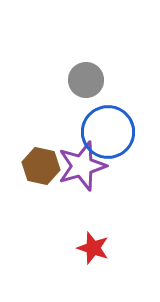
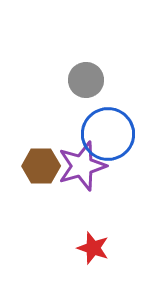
blue circle: moved 2 px down
brown hexagon: rotated 12 degrees counterclockwise
